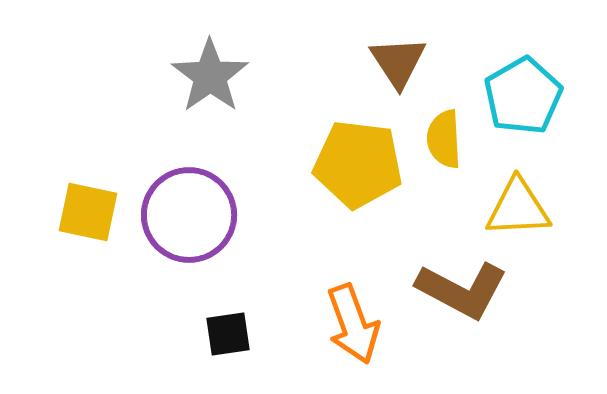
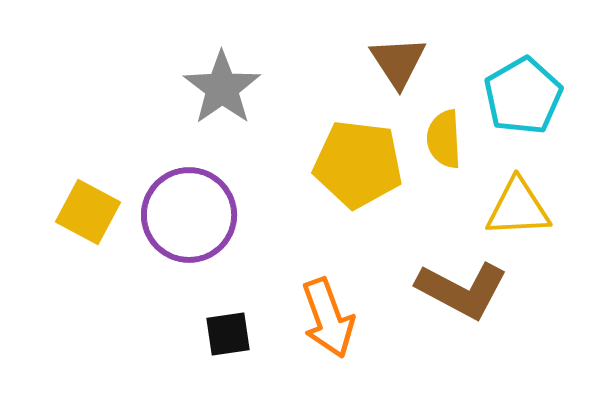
gray star: moved 12 px right, 12 px down
yellow square: rotated 16 degrees clockwise
orange arrow: moved 25 px left, 6 px up
